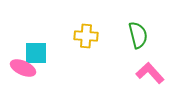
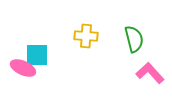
green semicircle: moved 4 px left, 4 px down
cyan square: moved 1 px right, 2 px down
